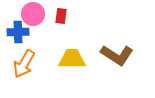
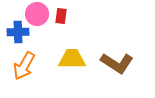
pink circle: moved 4 px right
brown L-shape: moved 8 px down
orange arrow: moved 2 px down
